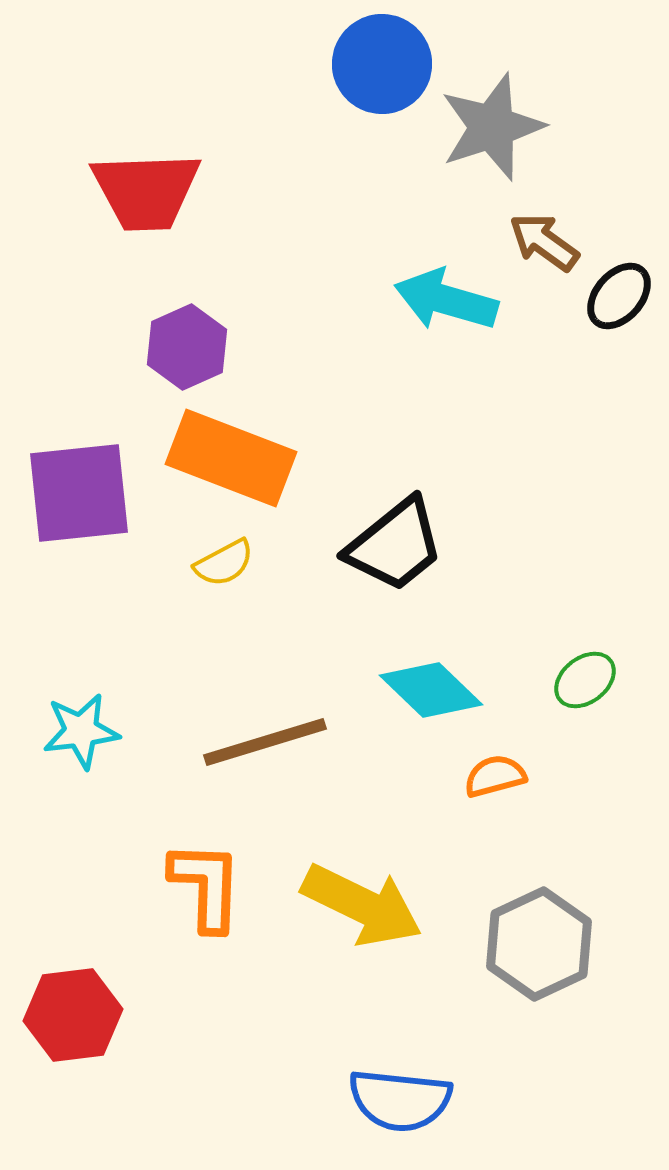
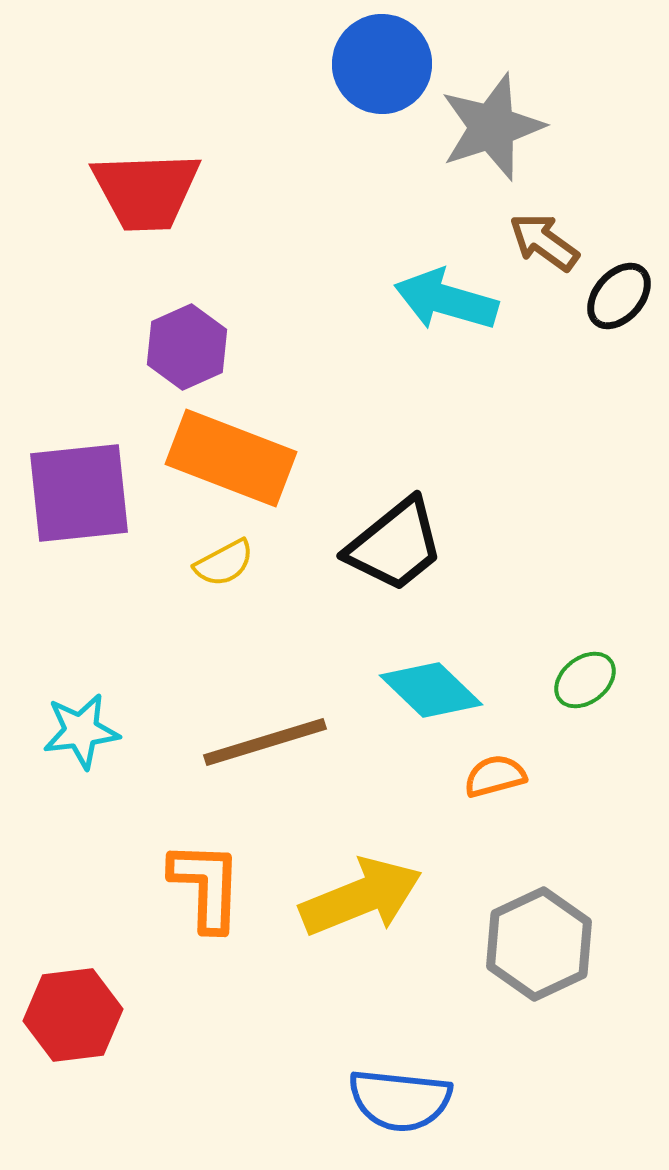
yellow arrow: moved 1 px left, 8 px up; rotated 48 degrees counterclockwise
